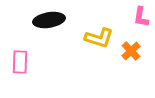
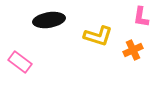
yellow L-shape: moved 1 px left, 2 px up
orange cross: moved 2 px right, 1 px up; rotated 18 degrees clockwise
pink rectangle: rotated 55 degrees counterclockwise
